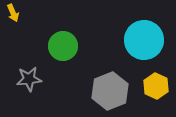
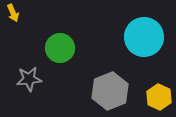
cyan circle: moved 3 px up
green circle: moved 3 px left, 2 px down
yellow hexagon: moved 3 px right, 11 px down
